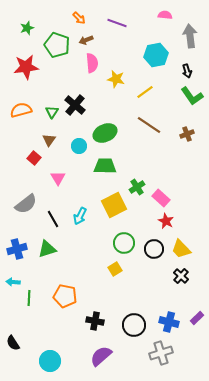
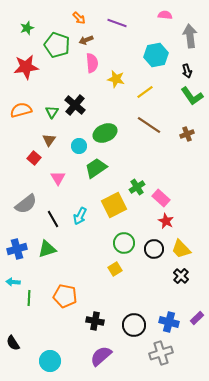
green trapezoid at (105, 166): moved 9 px left, 2 px down; rotated 35 degrees counterclockwise
